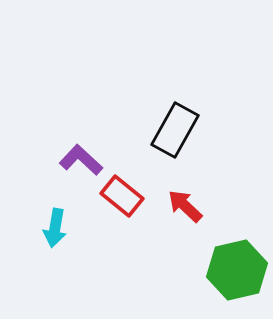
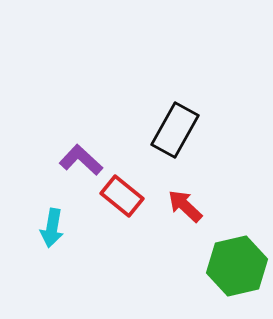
cyan arrow: moved 3 px left
green hexagon: moved 4 px up
